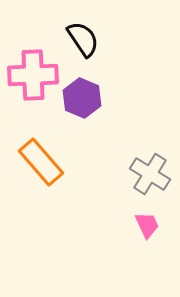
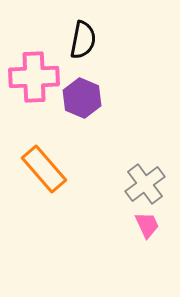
black semicircle: moved 1 px down; rotated 45 degrees clockwise
pink cross: moved 1 px right, 2 px down
orange rectangle: moved 3 px right, 7 px down
gray cross: moved 5 px left, 10 px down; rotated 21 degrees clockwise
